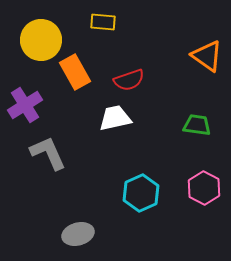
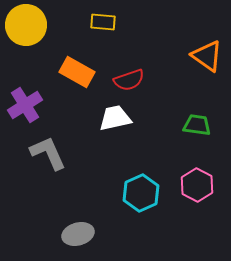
yellow circle: moved 15 px left, 15 px up
orange rectangle: moved 2 px right; rotated 32 degrees counterclockwise
pink hexagon: moved 7 px left, 3 px up
